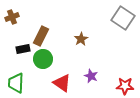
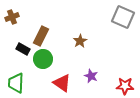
gray square: moved 1 px up; rotated 10 degrees counterclockwise
brown star: moved 1 px left, 2 px down
black rectangle: rotated 40 degrees clockwise
